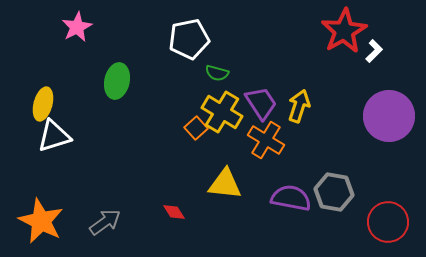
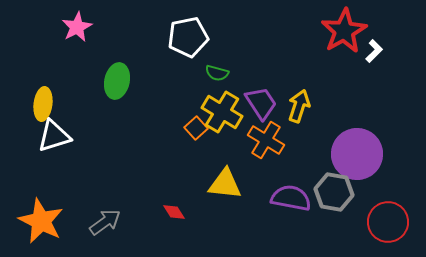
white pentagon: moved 1 px left, 2 px up
yellow ellipse: rotated 8 degrees counterclockwise
purple circle: moved 32 px left, 38 px down
